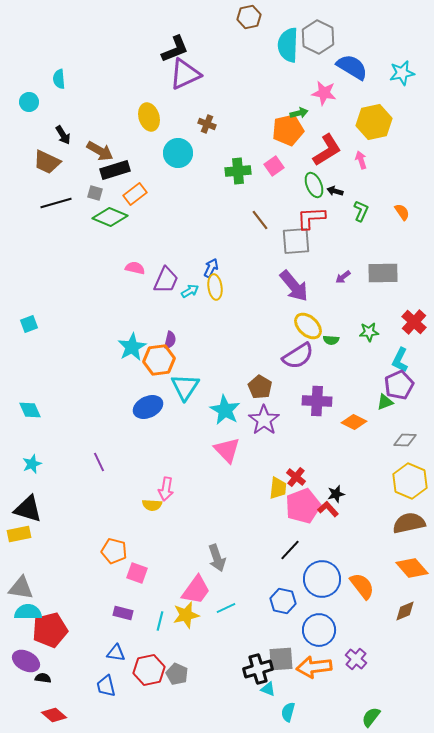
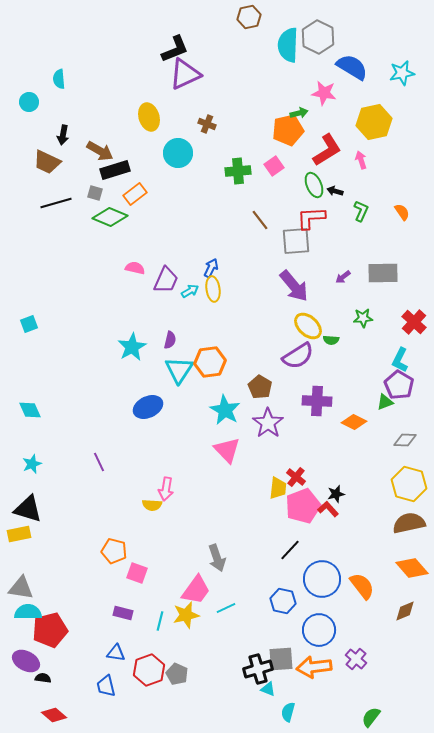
black arrow at (63, 135): rotated 42 degrees clockwise
yellow ellipse at (215, 287): moved 2 px left, 2 px down
green star at (369, 332): moved 6 px left, 14 px up
orange hexagon at (159, 360): moved 51 px right, 2 px down
purple pentagon at (399, 385): rotated 16 degrees counterclockwise
cyan triangle at (185, 387): moved 6 px left, 17 px up
purple star at (264, 420): moved 4 px right, 3 px down
yellow hexagon at (410, 481): moved 1 px left, 3 px down; rotated 8 degrees counterclockwise
red hexagon at (149, 670): rotated 8 degrees counterclockwise
